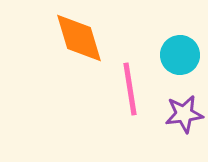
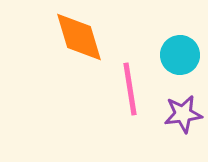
orange diamond: moved 1 px up
purple star: moved 1 px left
